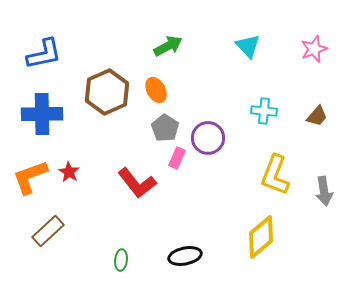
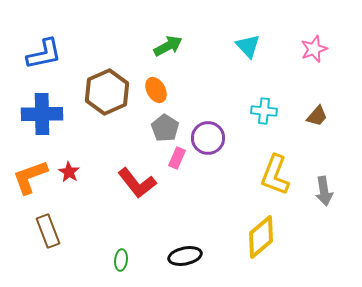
brown rectangle: rotated 68 degrees counterclockwise
